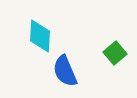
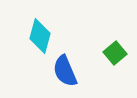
cyan diamond: rotated 12 degrees clockwise
